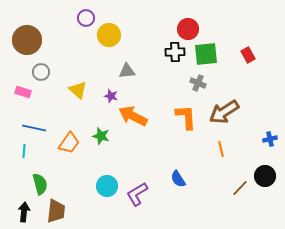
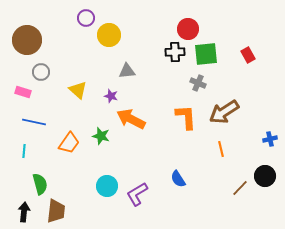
orange arrow: moved 2 px left, 3 px down
blue line: moved 6 px up
